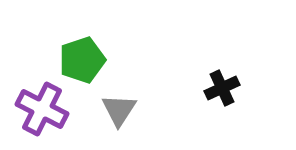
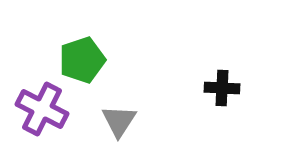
black cross: rotated 28 degrees clockwise
gray triangle: moved 11 px down
